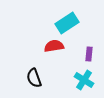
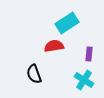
black semicircle: moved 4 px up
